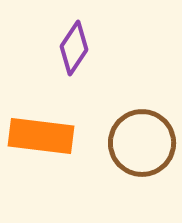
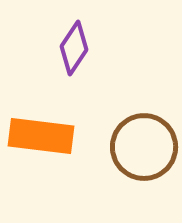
brown circle: moved 2 px right, 4 px down
